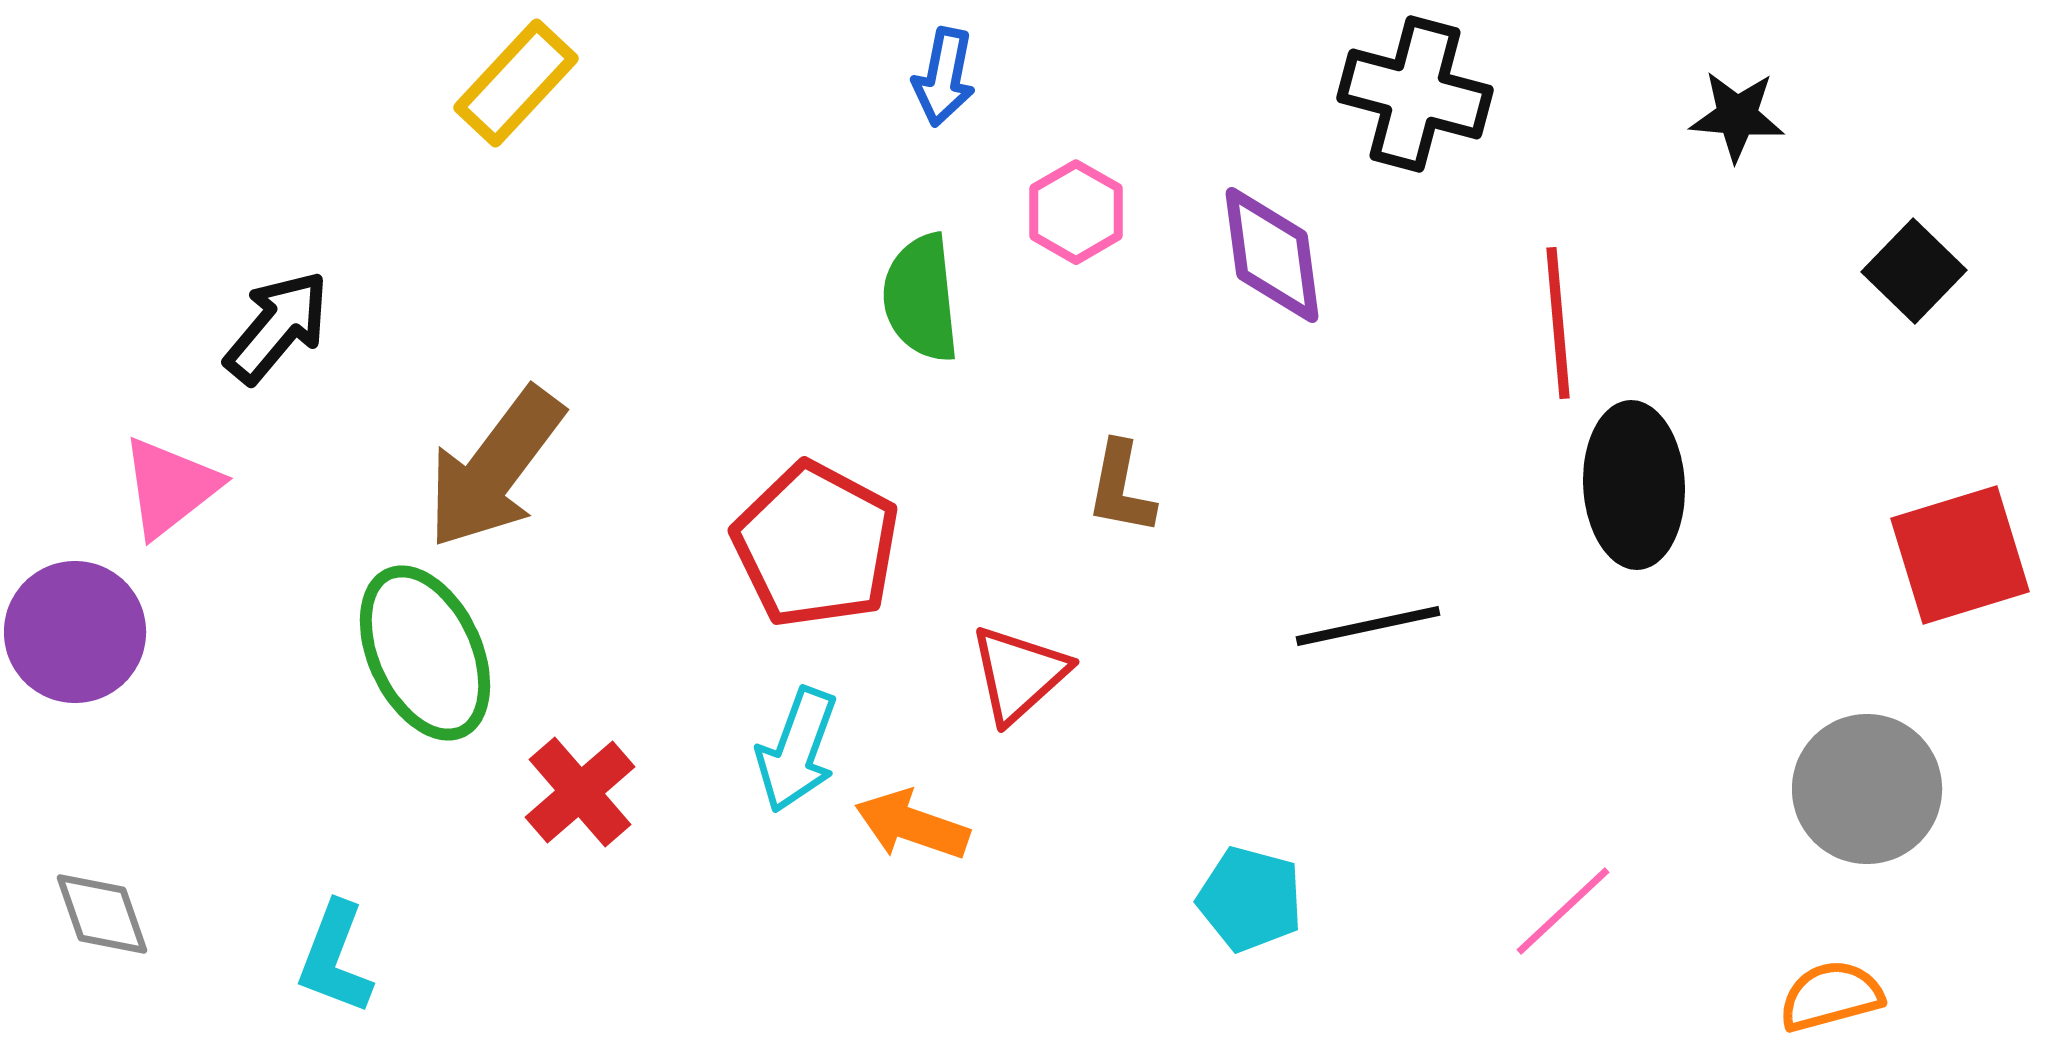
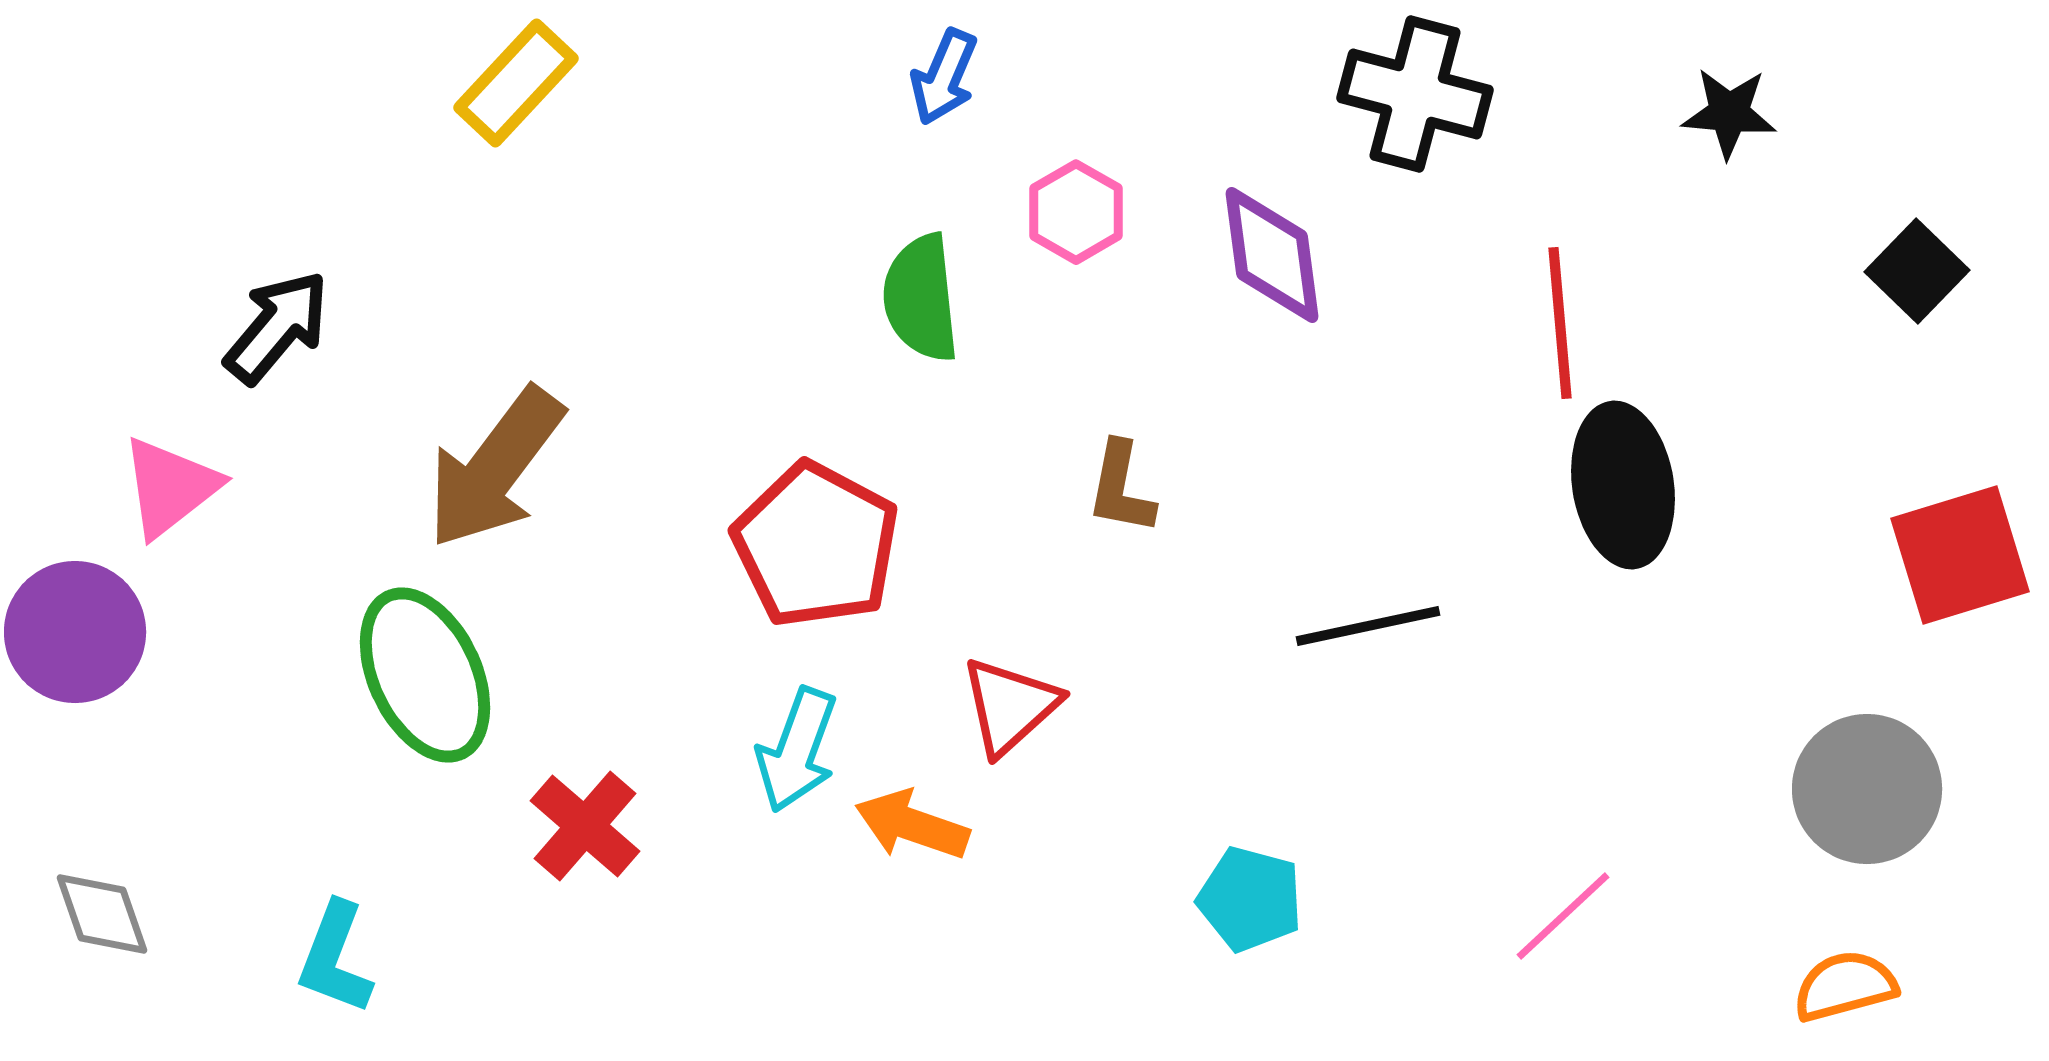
blue arrow: rotated 12 degrees clockwise
black star: moved 8 px left, 3 px up
black square: moved 3 px right
red line: moved 2 px right
black ellipse: moved 11 px left; rotated 6 degrees counterclockwise
green ellipse: moved 22 px down
red triangle: moved 9 px left, 32 px down
red cross: moved 5 px right, 34 px down; rotated 8 degrees counterclockwise
pink line: moved 5 px down
orange semicircle: moved 14 px right, 10 px up
